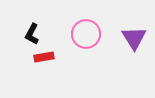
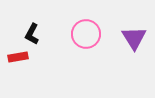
red rectangle: moved 26 px left
